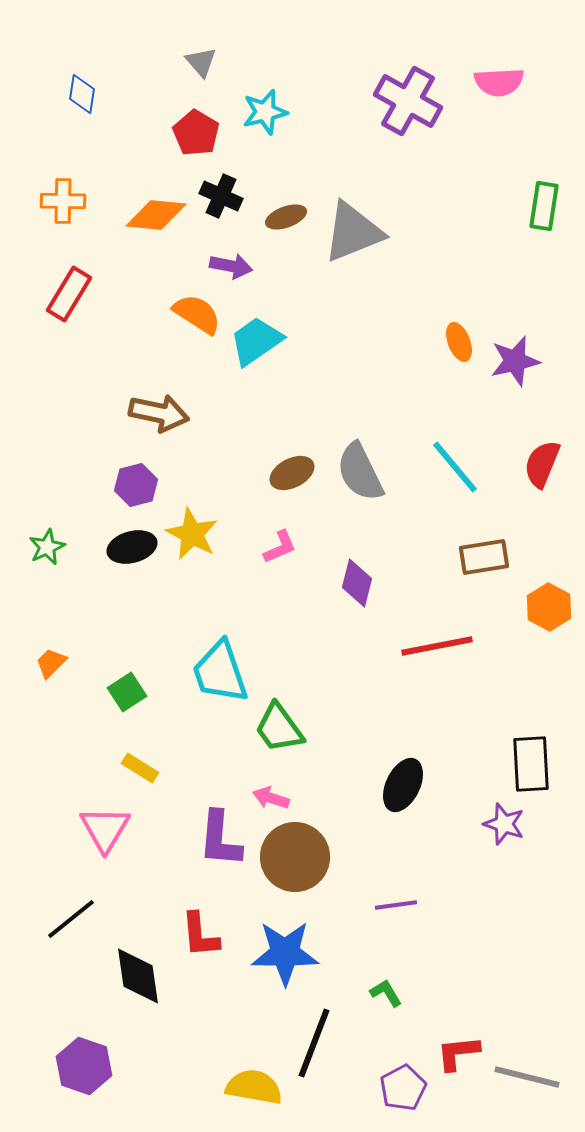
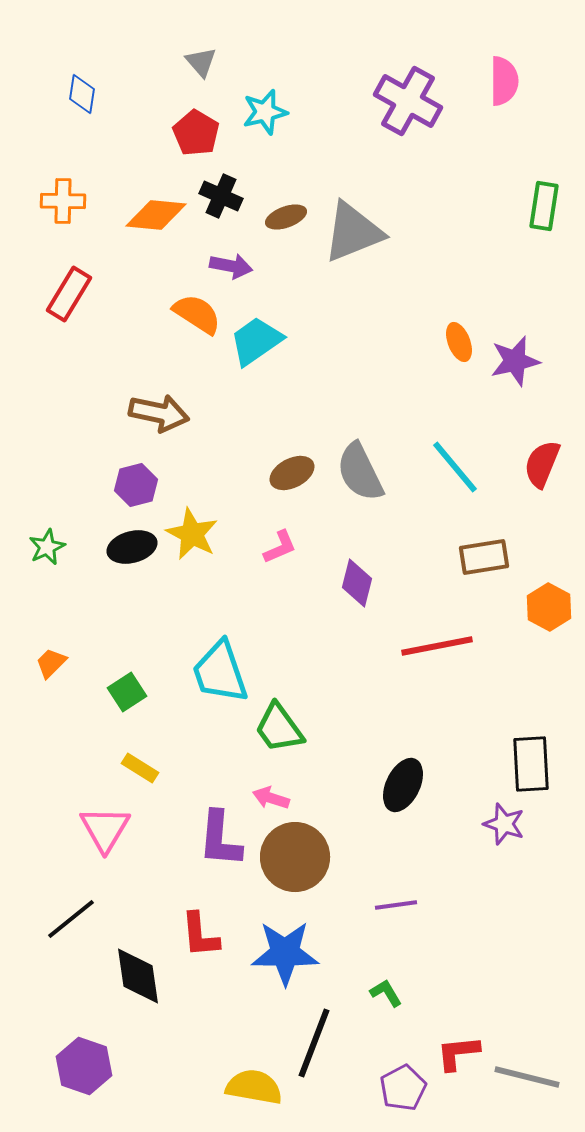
pink semicircle at (499, 82): moved 5 px right, 1 px up; rotated 87 degrees counterclockwise
